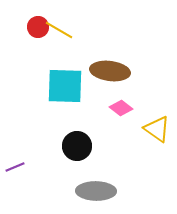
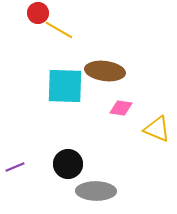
red circle: moved 14 px up
brown ellipse: moved 5 px left
pink diamond: rotated 30 degrees counterclockwise
yellow triangle: rotated 12 degrees counterclockwise
black circle: moved 9 px left, 18 px down
